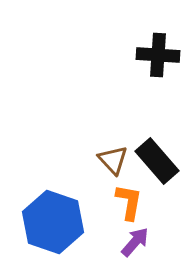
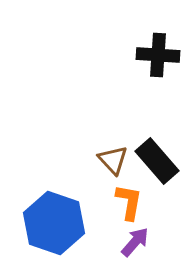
blue hexagon: moved 1 px right, 1 px down
